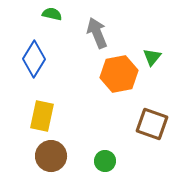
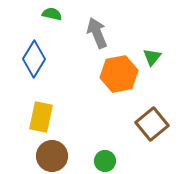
yellow rectangle: moved 1 px left, 1 px down
brown square: rotated 32 degrees clockwise
brown circle: moved 1 px right
